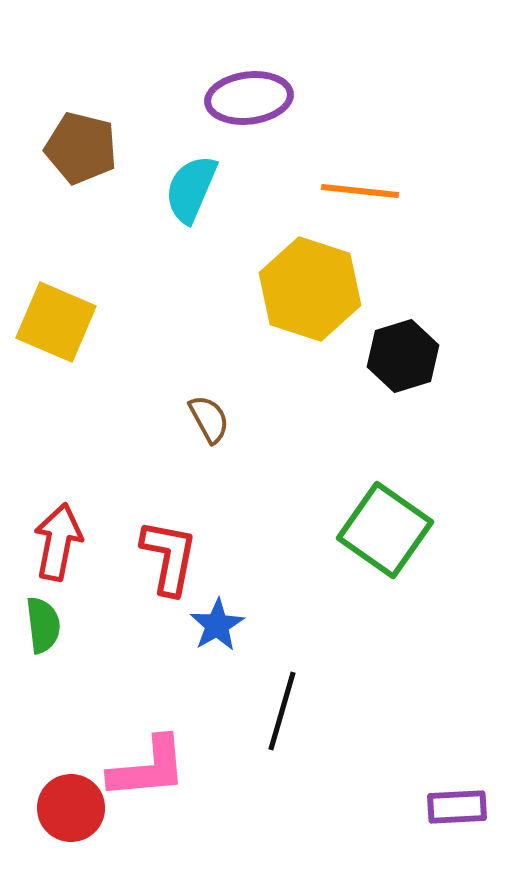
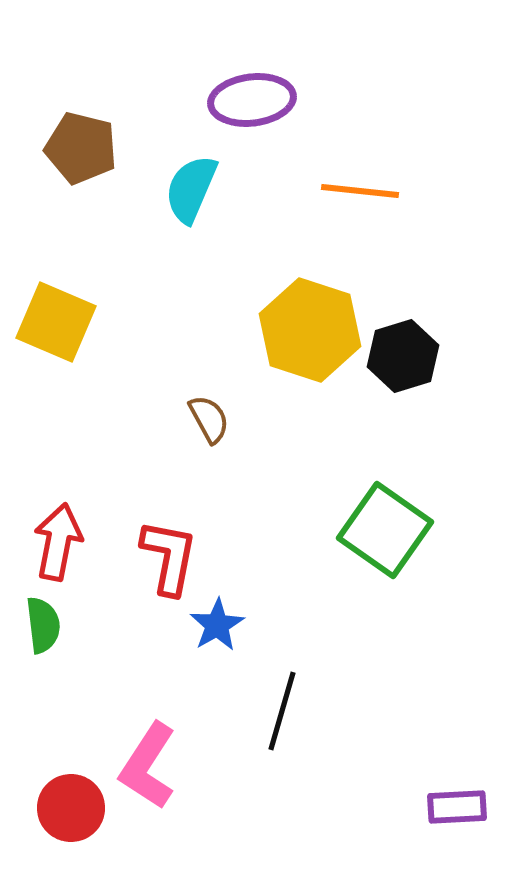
purple ellipse: moved 3 px right, 2 px down
yellow hexagon: moved 41 px down
pink L-shape: moved 2 px up; rotated 128 degrees clockwise
